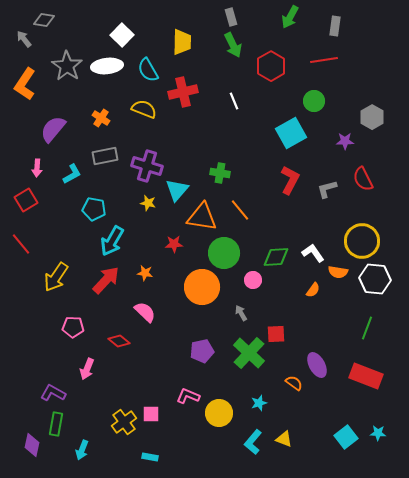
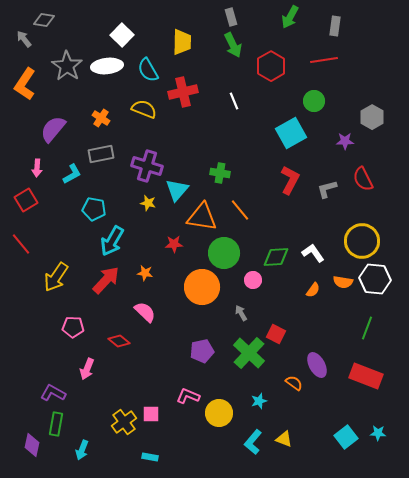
gray rectangle at (105, 156): moved 4 px left, 2 px up
orange semicircle at (338, 272): moved 5 px right, 10 px down
red square at (276, 334): rotated 30 degrees clockwise
cyan star at (259, 403): moved 2 px up
